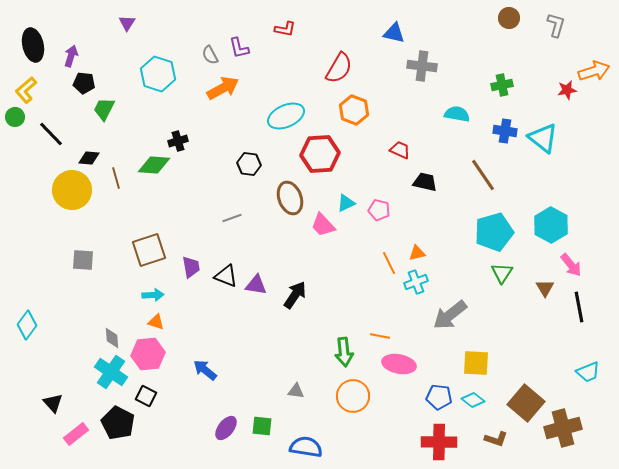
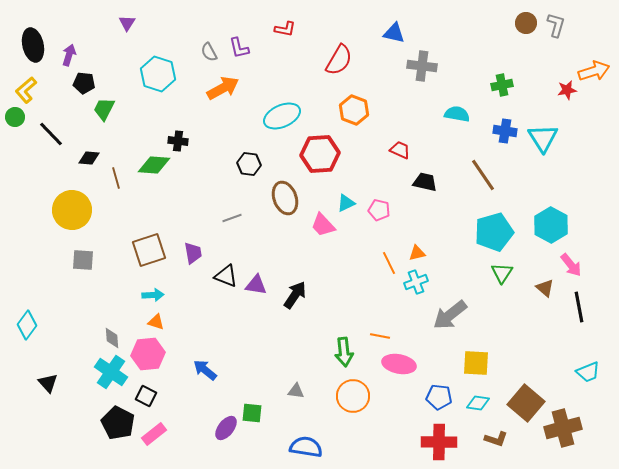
brown circle at (509, 18): moved 17 px right, 5 px down
gray semicircle at (210, 55): moved 1 px left, 3 px up
purple arrow at (71, 56): moved 2 px left, 1 px up
red semicircle at (339, 68): moved 8 px up
cyan ellipse at (286, 116): moved 4 px left
cyan triangle at (543, 138): rotated 20 degrees clockwise
black cross at (178, 141): rotated 24 degrees clockwise
yellow circle at (72, 190): moved 20 px down
brown ellipse at (290, 198): moved 5 px left
purple trapezoid at (191, 267): moved 2 px right, 14 px up
brown triangle at (545, 288): rotated 18 degrees counterclockwise
cyan diamond at (473, 400): moved 5 px right, 3 px down; rotated 30 degrees counterclockwise
black triangle at (53, 403): moved 5 px left, 20 px up
green square at (262, 426): moved 10 px left, 13 px up
pink rectangle at (76, 434): moved 78 px right
